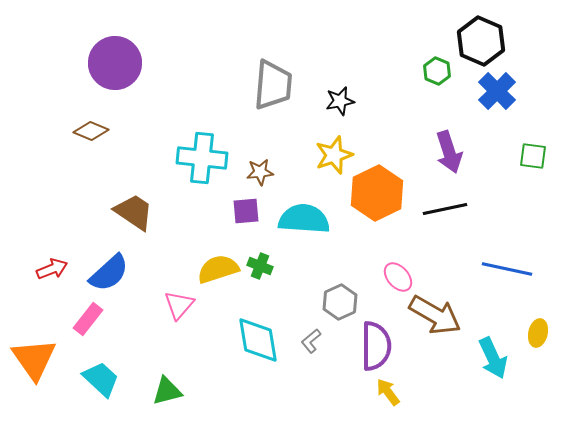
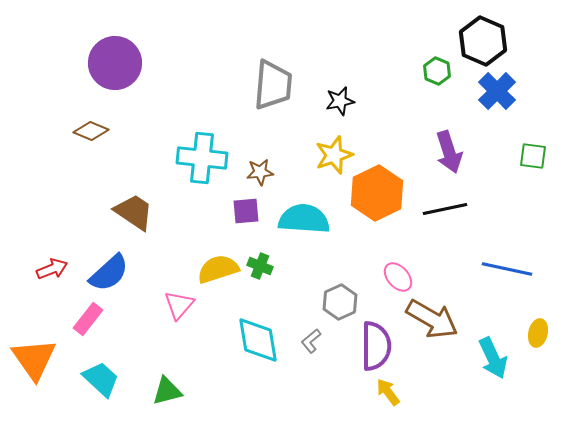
black hexagon: moved 2 px right
brown arrow: moved 3 px left, 4 px down
